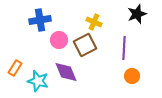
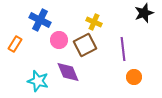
black star: moved 7 px right, 1 px up
blue cross: rotated 35 degrees clockwise
purple line: moved 1 px left, 1 px down; rotated 10 degrees counterclockwise
orange rectangle: moved 24 px up
purple diamond: moved 2 px right
orange circle: moved 2 px right, 1 px down
